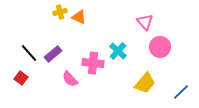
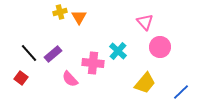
orange triangle: rotated 35 degrees clockwise
